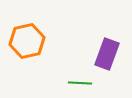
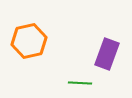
orange hexagon: moved 2 px right
